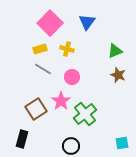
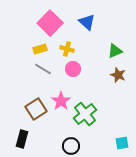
blue triangle: rotated 24 degrees counterclockwise
pink circle: moved 1 px right, 8 px up
